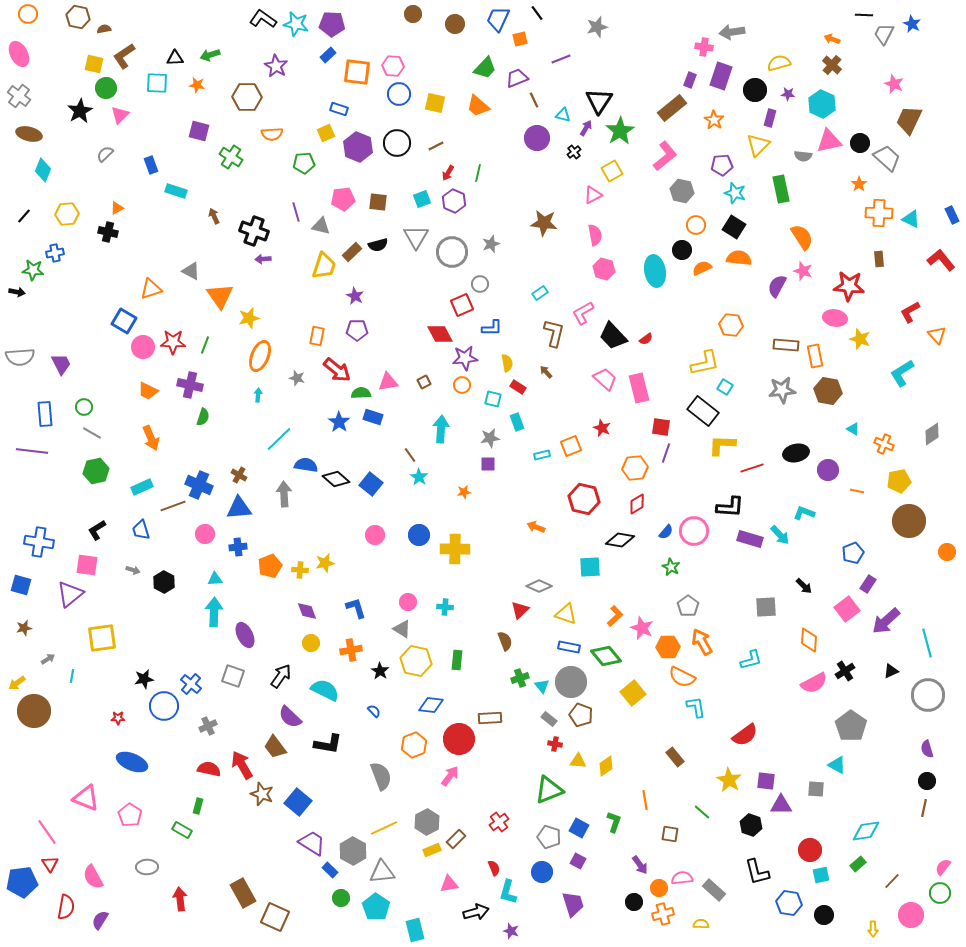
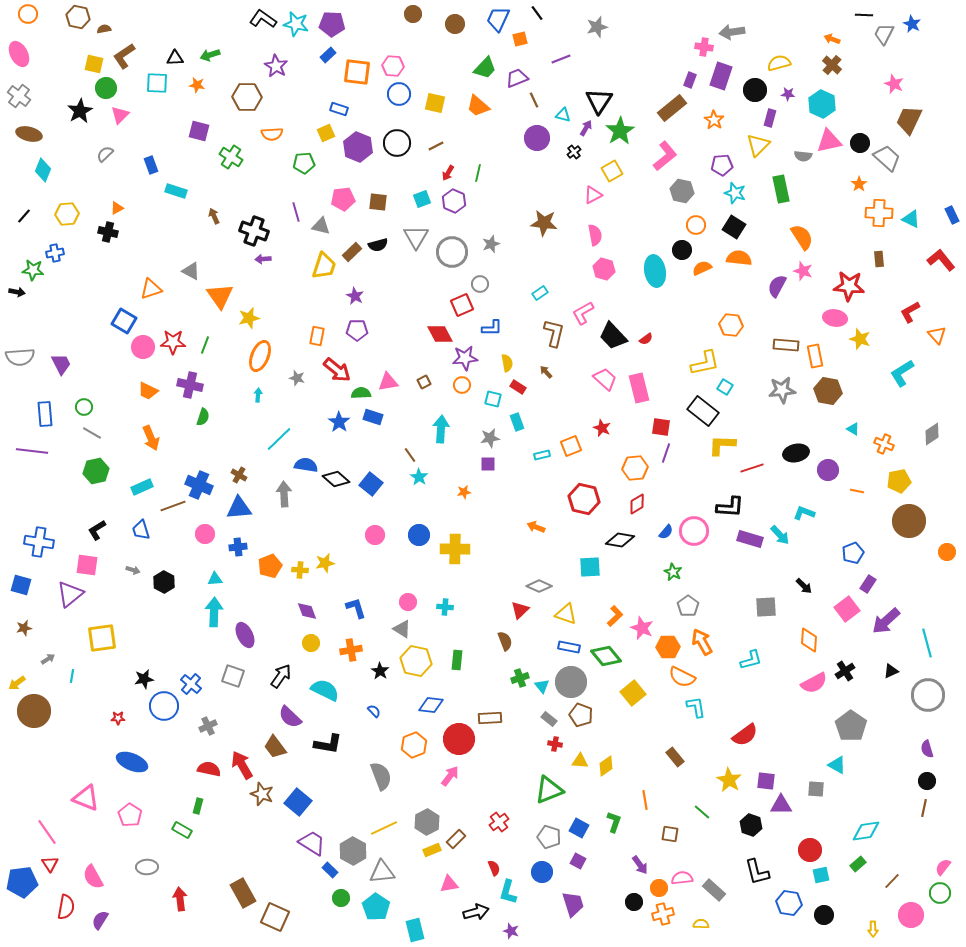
green star at (671, 567): moved 2 px right, 5 px down
yellow triangle at (578, 761): moved 2 px right
